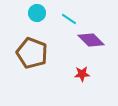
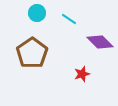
purple diamond: moved 9 px right, 2 px down
brown pentagon: rotated 16 degrees clockwise
red star: rotated 14 degrees counterclockwise
